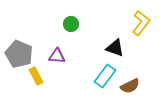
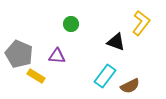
black triangle: moved 1 px right, 6 px up
yellow rectangle: rotated 30 degrees counterclockwise
